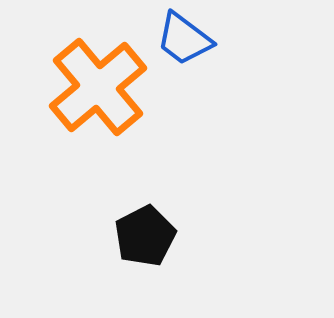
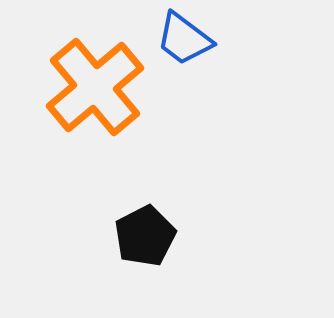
orange cross: moved 3 px left
